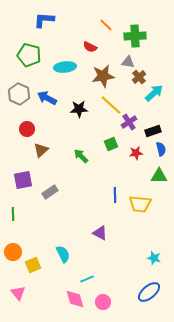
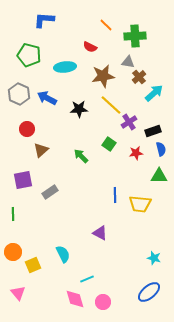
green square: moved 2 px left; rotated 32 degrees counterclockwise
